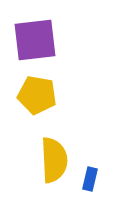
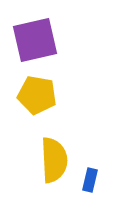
purple square: rotated 6 degrees counterclockwise
blue rectangle: moved 1 px down
